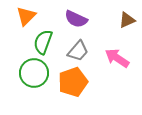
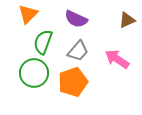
orange triangle: moved 2 px right, 2 px up
pink arrow: moved 1 px down
